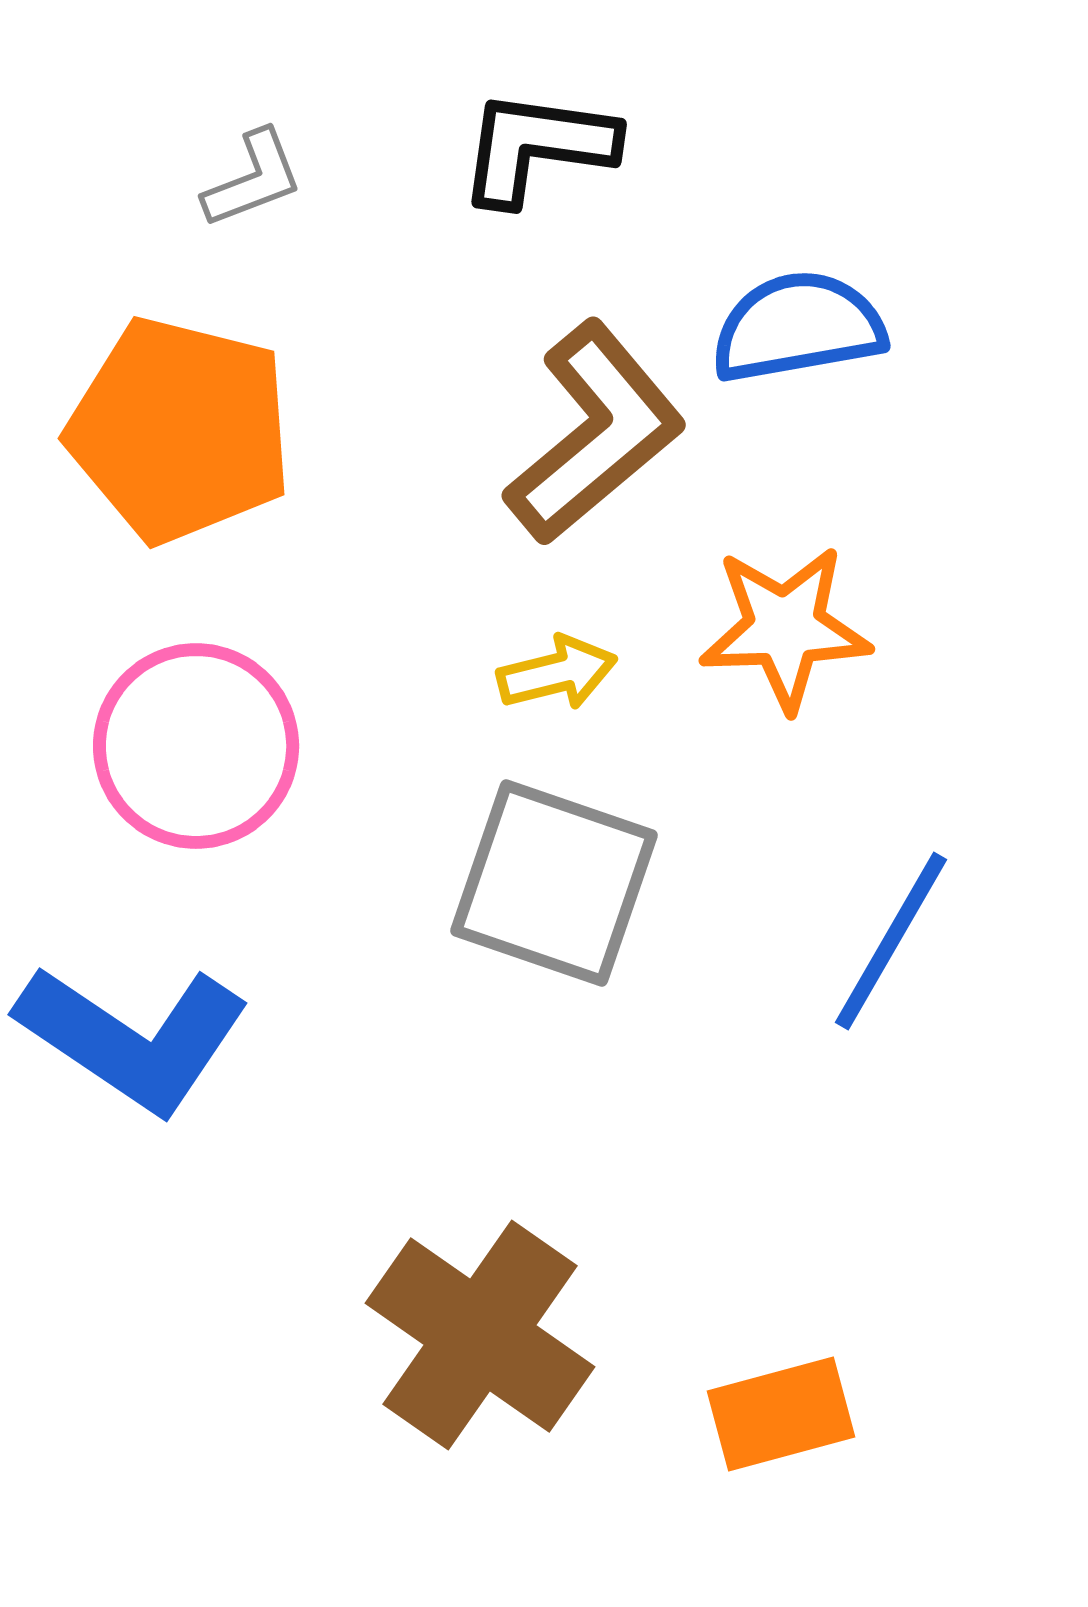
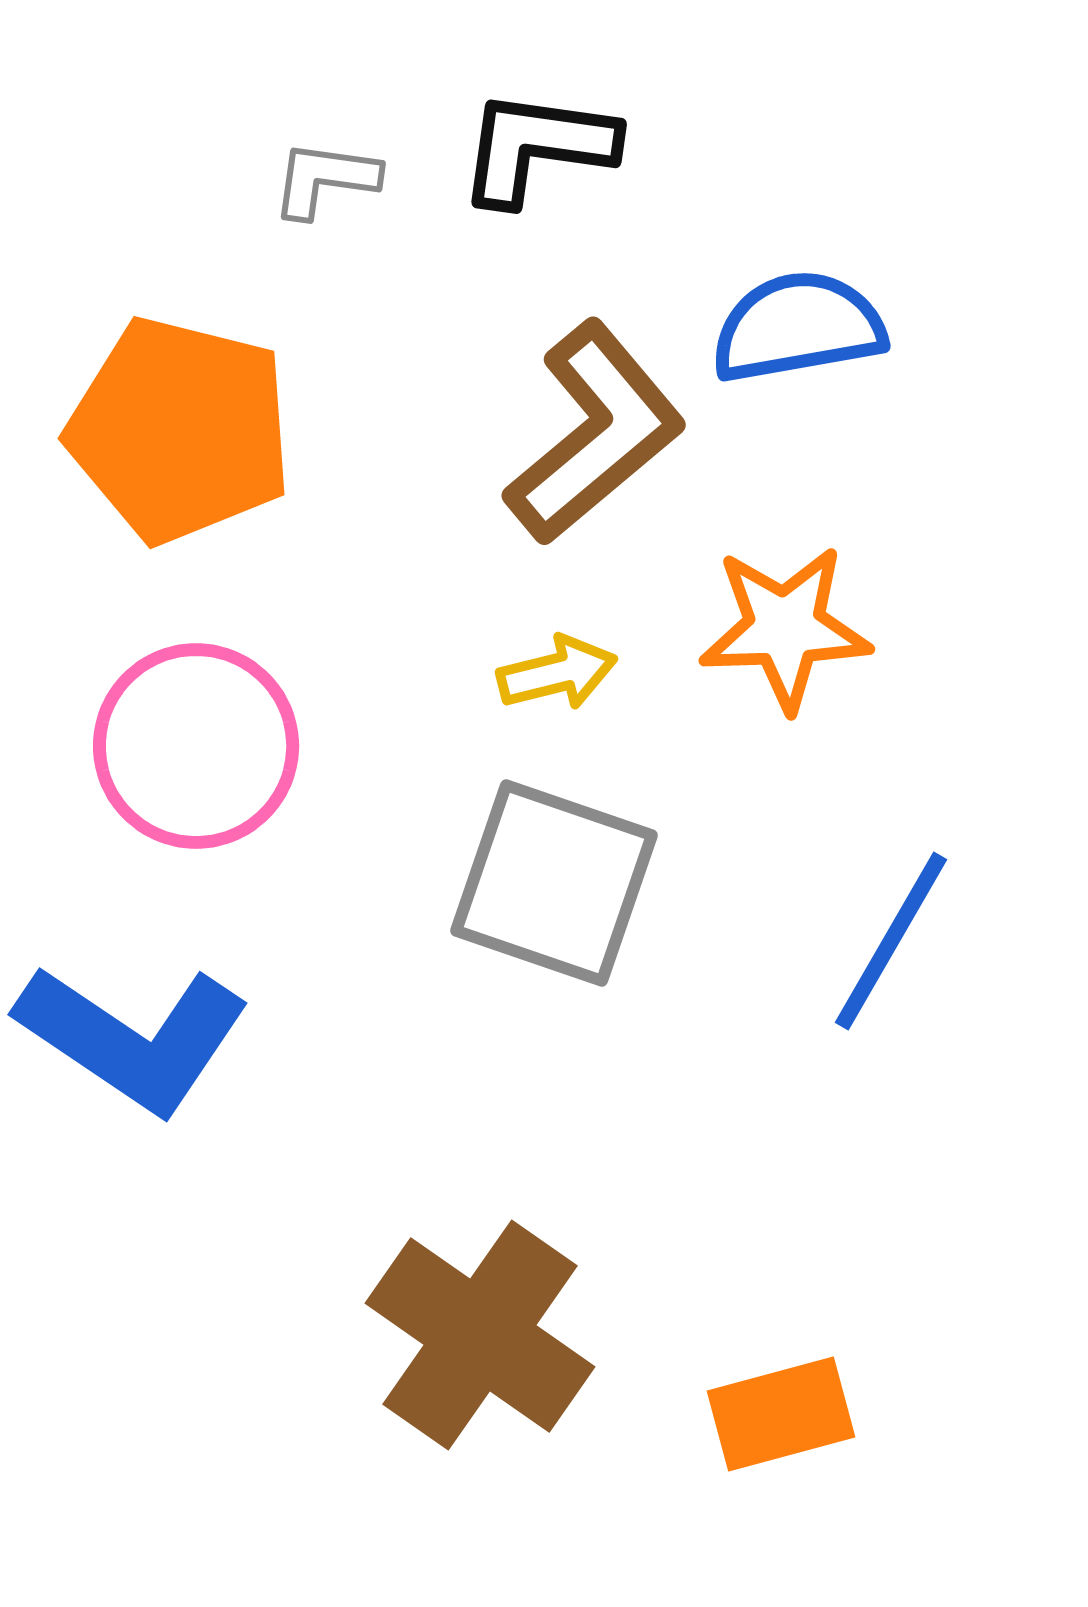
gray L-shape: moved 72 px right; rotated 151 degrees counterclockwise
